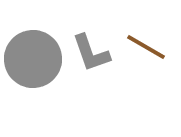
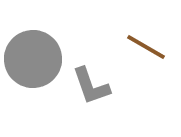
gray L-shape: moved 33 px down
